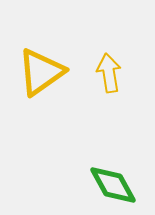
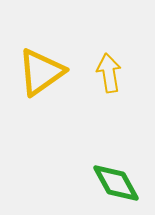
green diamond: moved 3 px right, 2 px up
